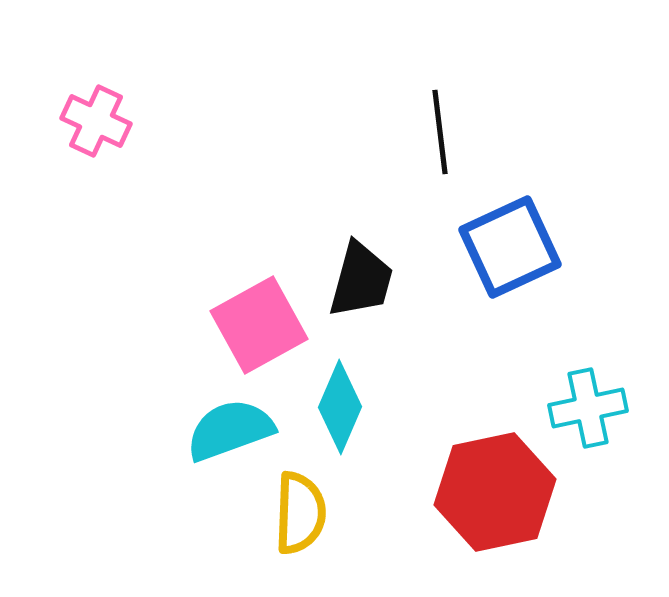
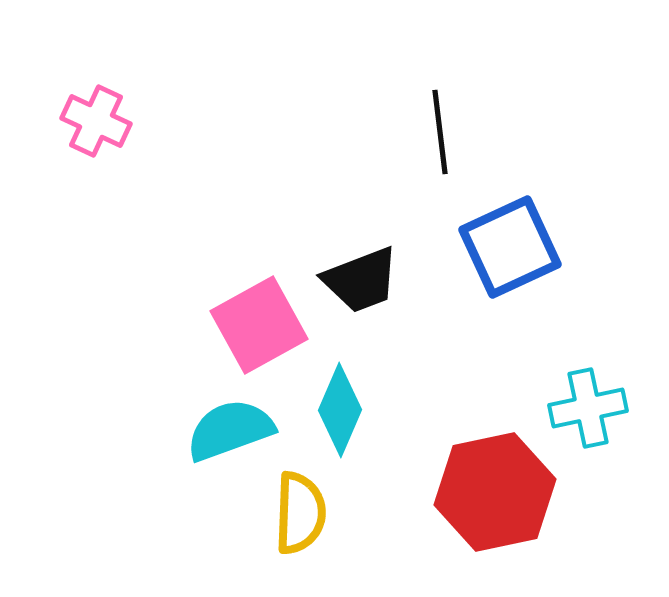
black trapezoid: rotated 54 degrees clockwise
cyan diamond: moved 3 px down
